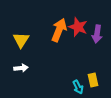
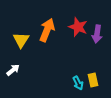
orange arrow: moved 12 px left
white arrow: moved 8 px left, 2 px down; rotated 32 degrees counterclockwise
cyan arrow: moved 4 px up
